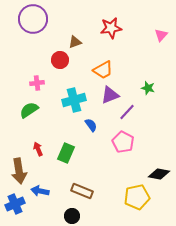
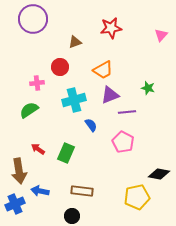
red circle: moved 7 px down
purple line: rotated 42 degrees clockwise
red arrow: rotated 32 degrees counterclockwise
brown rectangle: rotated 15 degrees counterclockwise
